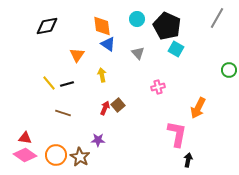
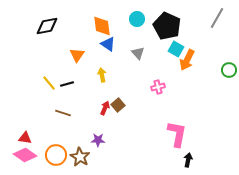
orange arrow: moved 11 px left, 48 px up
